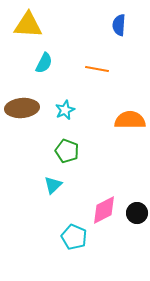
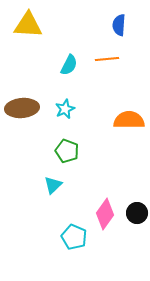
cyan semicircle: moved 25 px right, 2 px down
orange line: moved 10 px right, 10 px up; rotated 15 degrees counterclockwise
cyan star: moved 1 px up
orange semicircle: moved 1 px left
pink diamond: moved 1 px right, 4 px down; rotated 28 degrees counterclockwise
